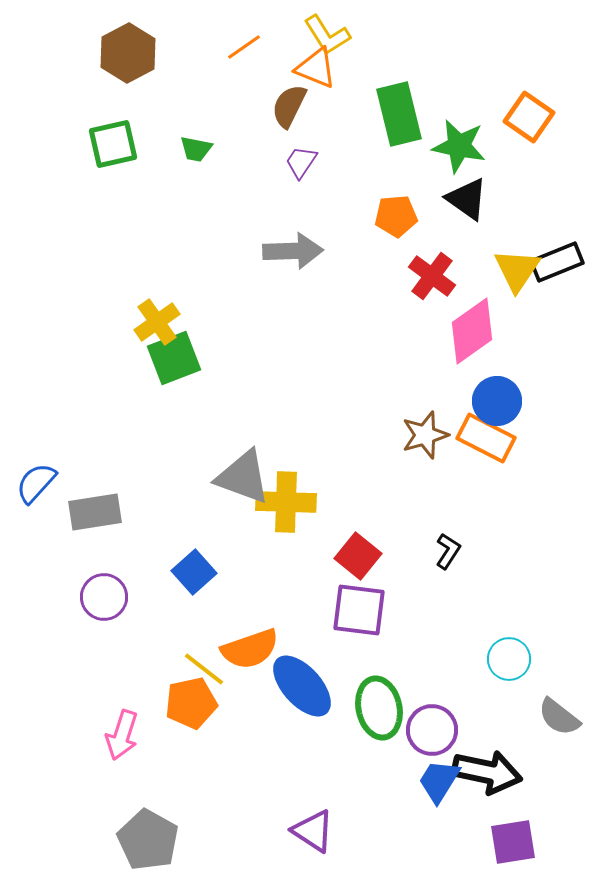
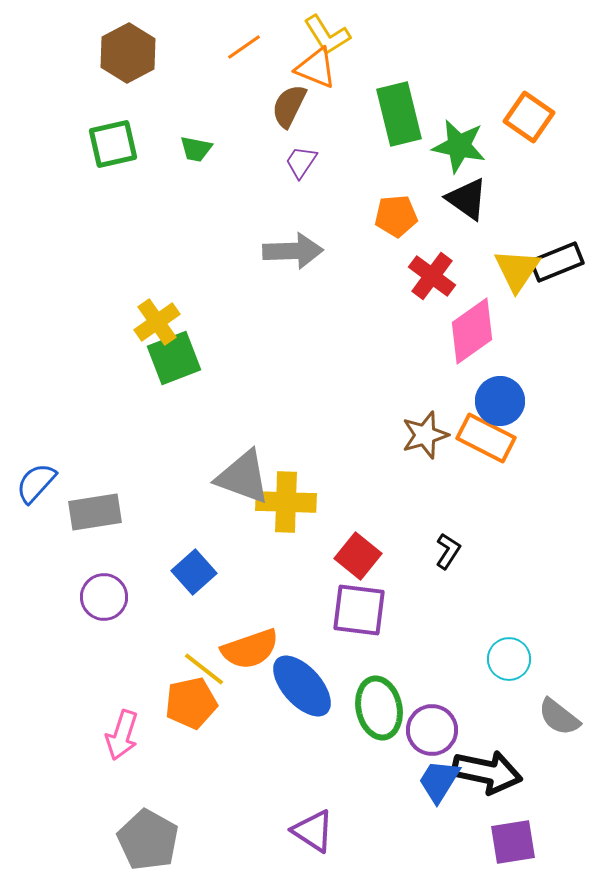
blue circle at (497, 401): moved 3 px right
